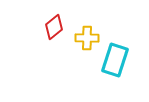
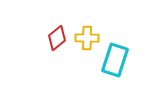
red diamond: moved 3 px right, 11 px down
